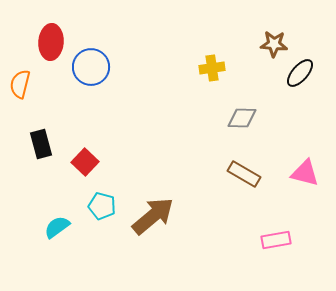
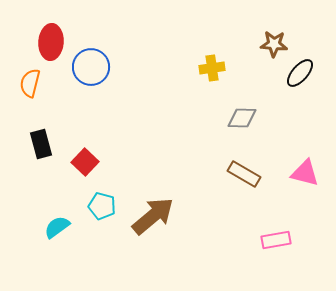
orange semicircle: moved 10 px right, 1 px up
